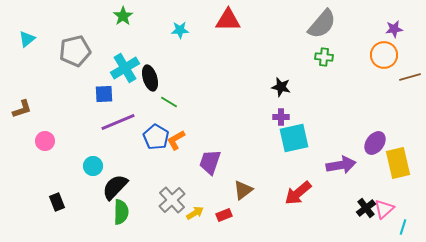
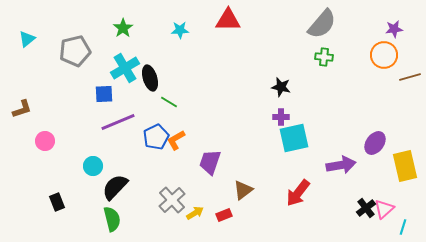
green star: moved 12 px down
blue pentagon: rotated 15 degrees clockwise
yellow rectangle: moved 7 px right, 3 px down
red arrow: rotated 12 degrees counterclockwise
green semicircle: moved 9 px left, 7 px down; rotated 15 degrees counterclockwise
